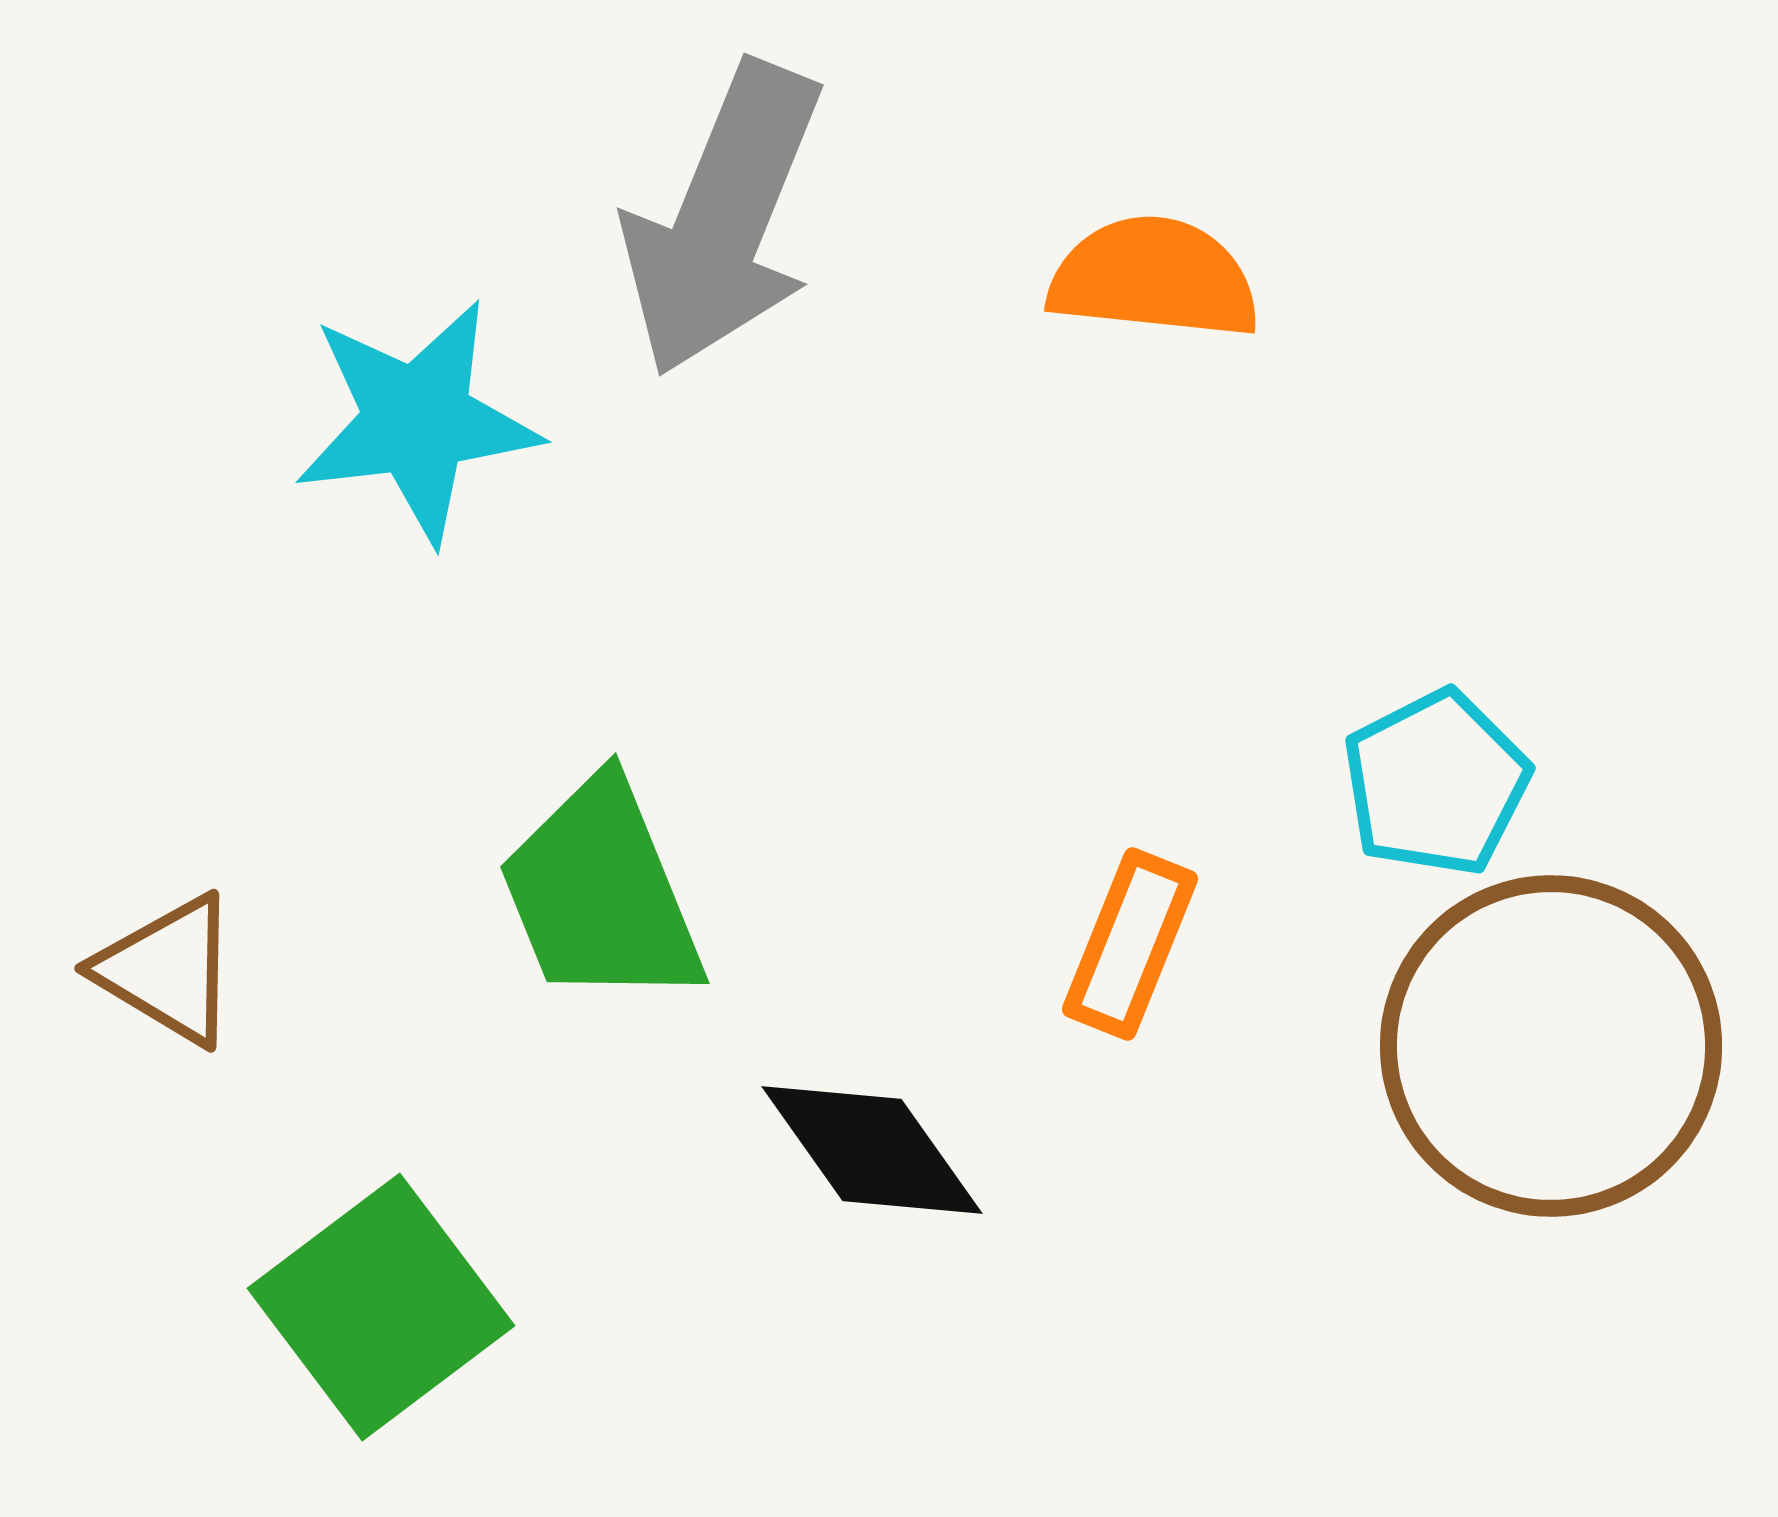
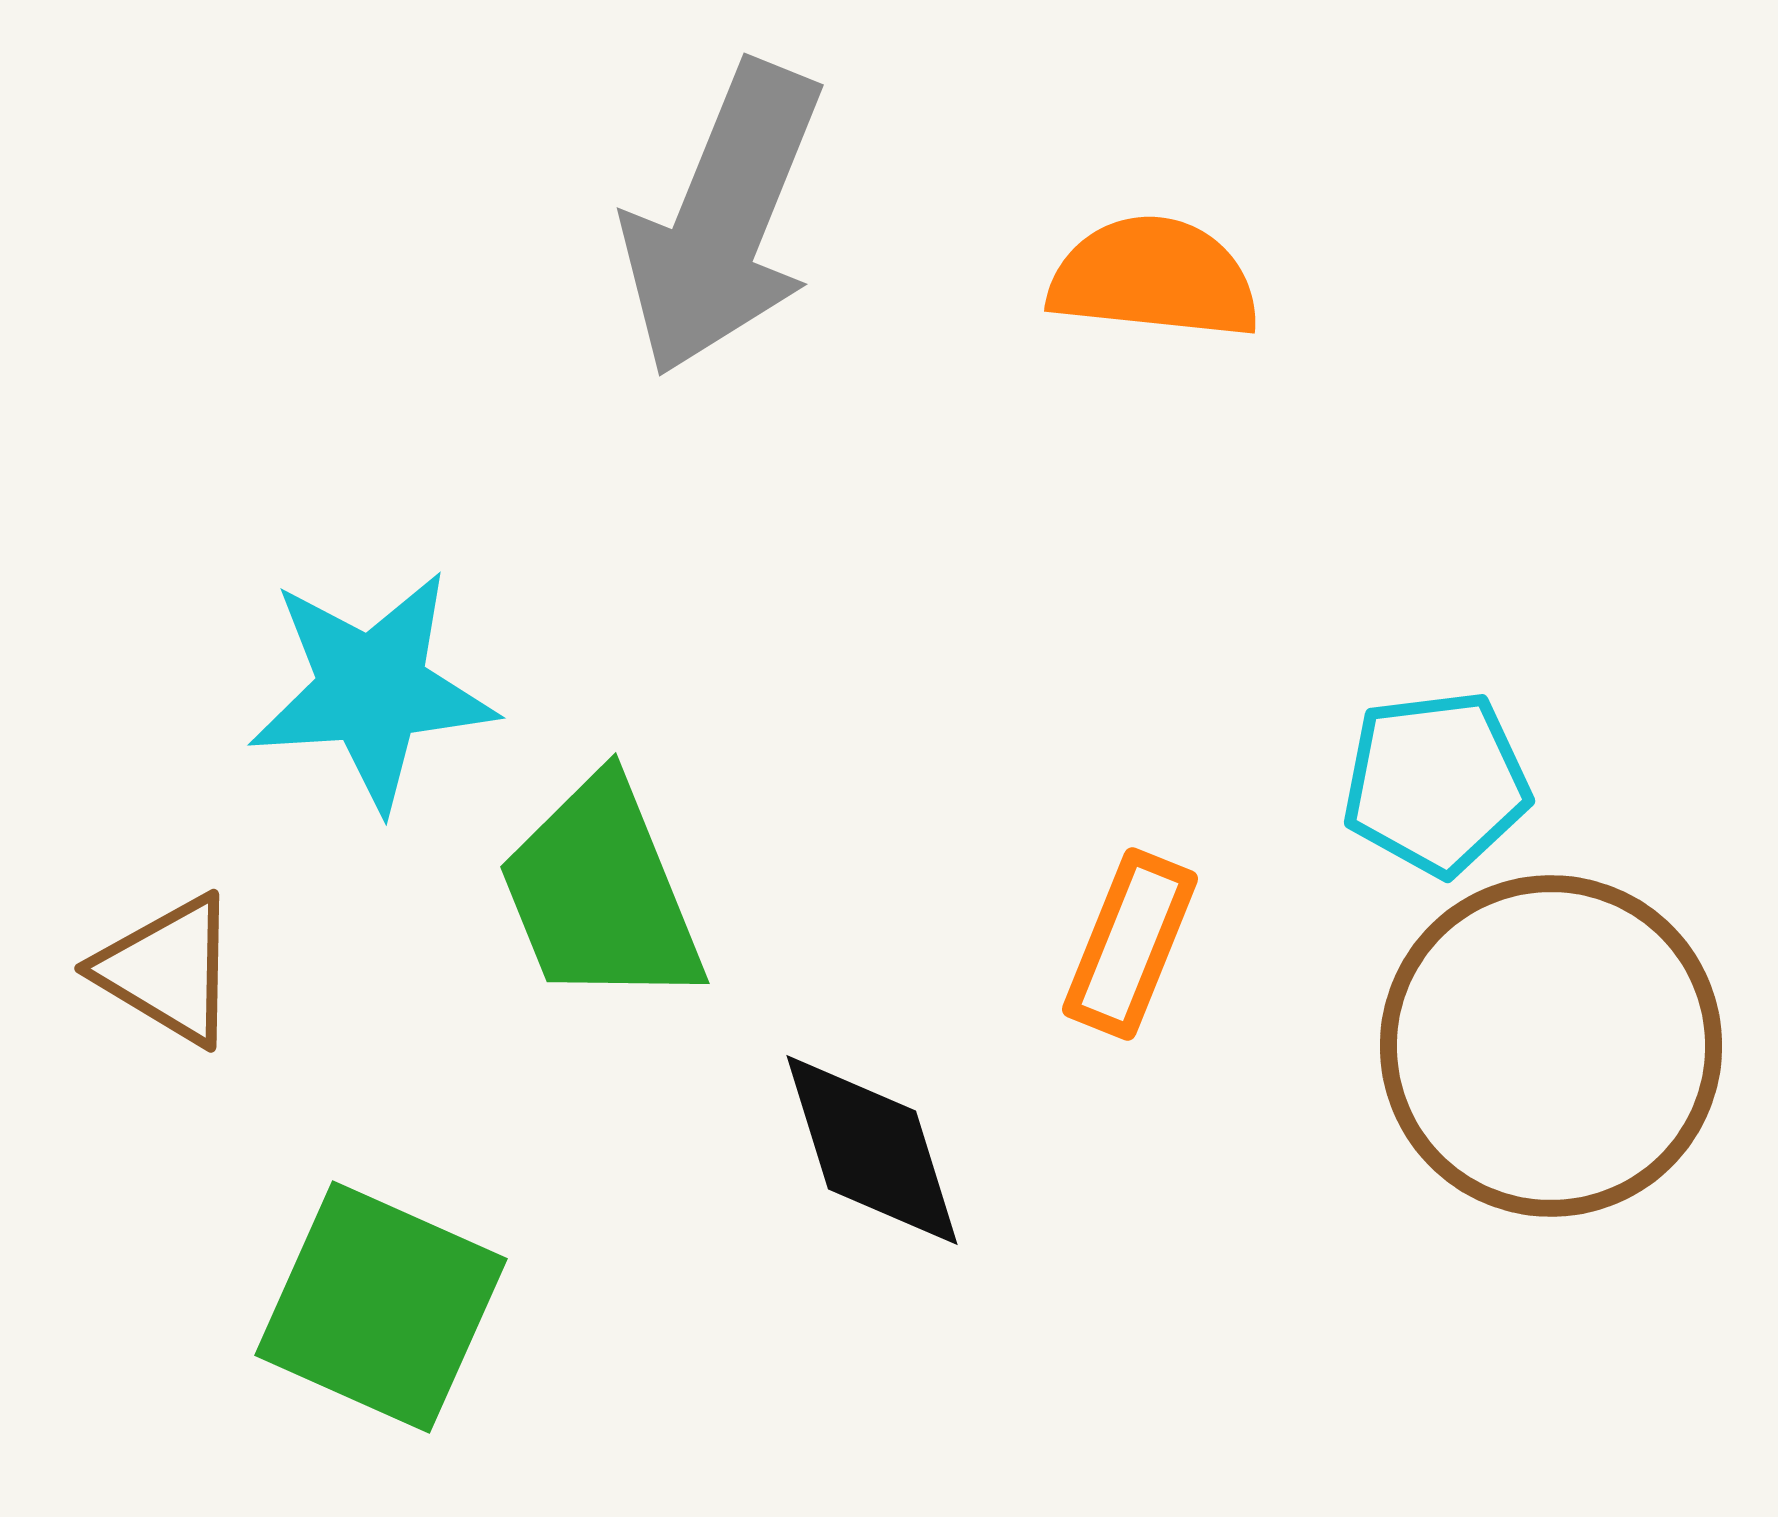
cyan star: moved 45 px left, 269 px down; rotated 3 degrees clockwise
cyan pentagon: rotated 20 degrees clockwise
black diamond: rotated 18 degrees clockwise
green square: rotated 29 degrees counterclockwise
